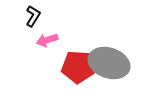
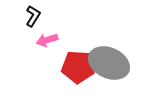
gray ellipse: rotated 6 degrees clockwise
